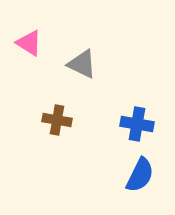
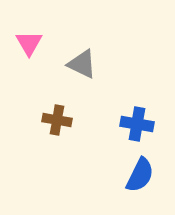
pink triangle: rotated 28 degrees clockwise
